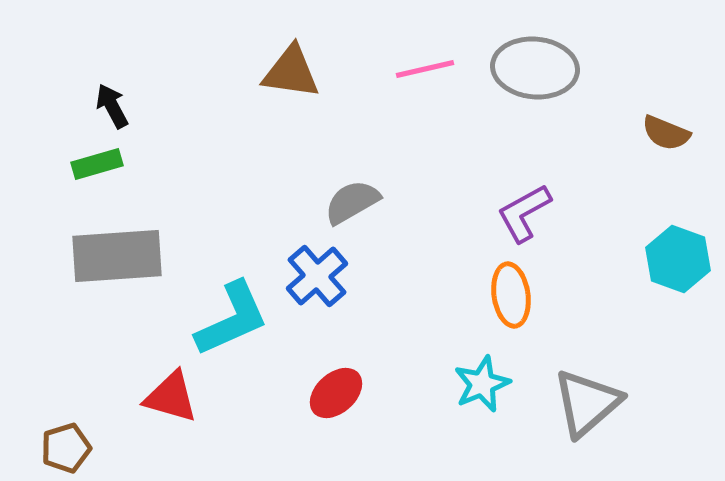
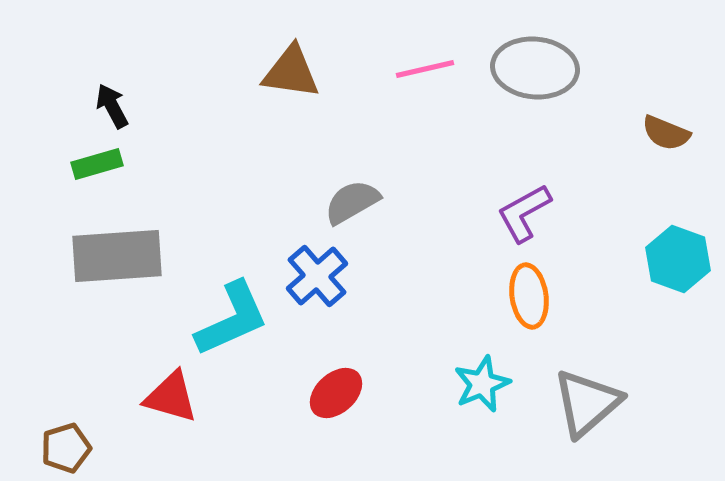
orange ellipse: moved 18 px right, 1 px down
